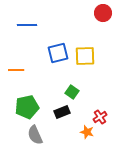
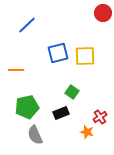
blue line: rotated 42 degrees counterclockwise
black rectangle: moved 1 px left, 1 px down
